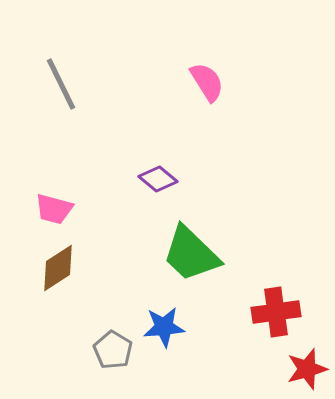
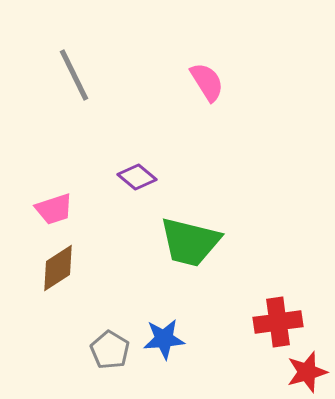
gray line: moved 13 px right, 9 px up
purple diamond: moved 21 px left, 2 px up
pink trapezoid: rotated 33 degrees counterclockwise
green trapezoid: moved 1 px left, 12 px up; rotated 30 degrees counterclockwise
red cross: moved 2 px right, 10 px down
blue star: moved 12 px down
gray pentagon: moved 3 px left
red star: moved 3 px down
